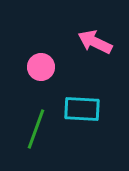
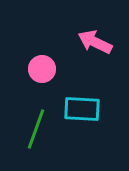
pink circle: moved 1 px right, 2 px down
